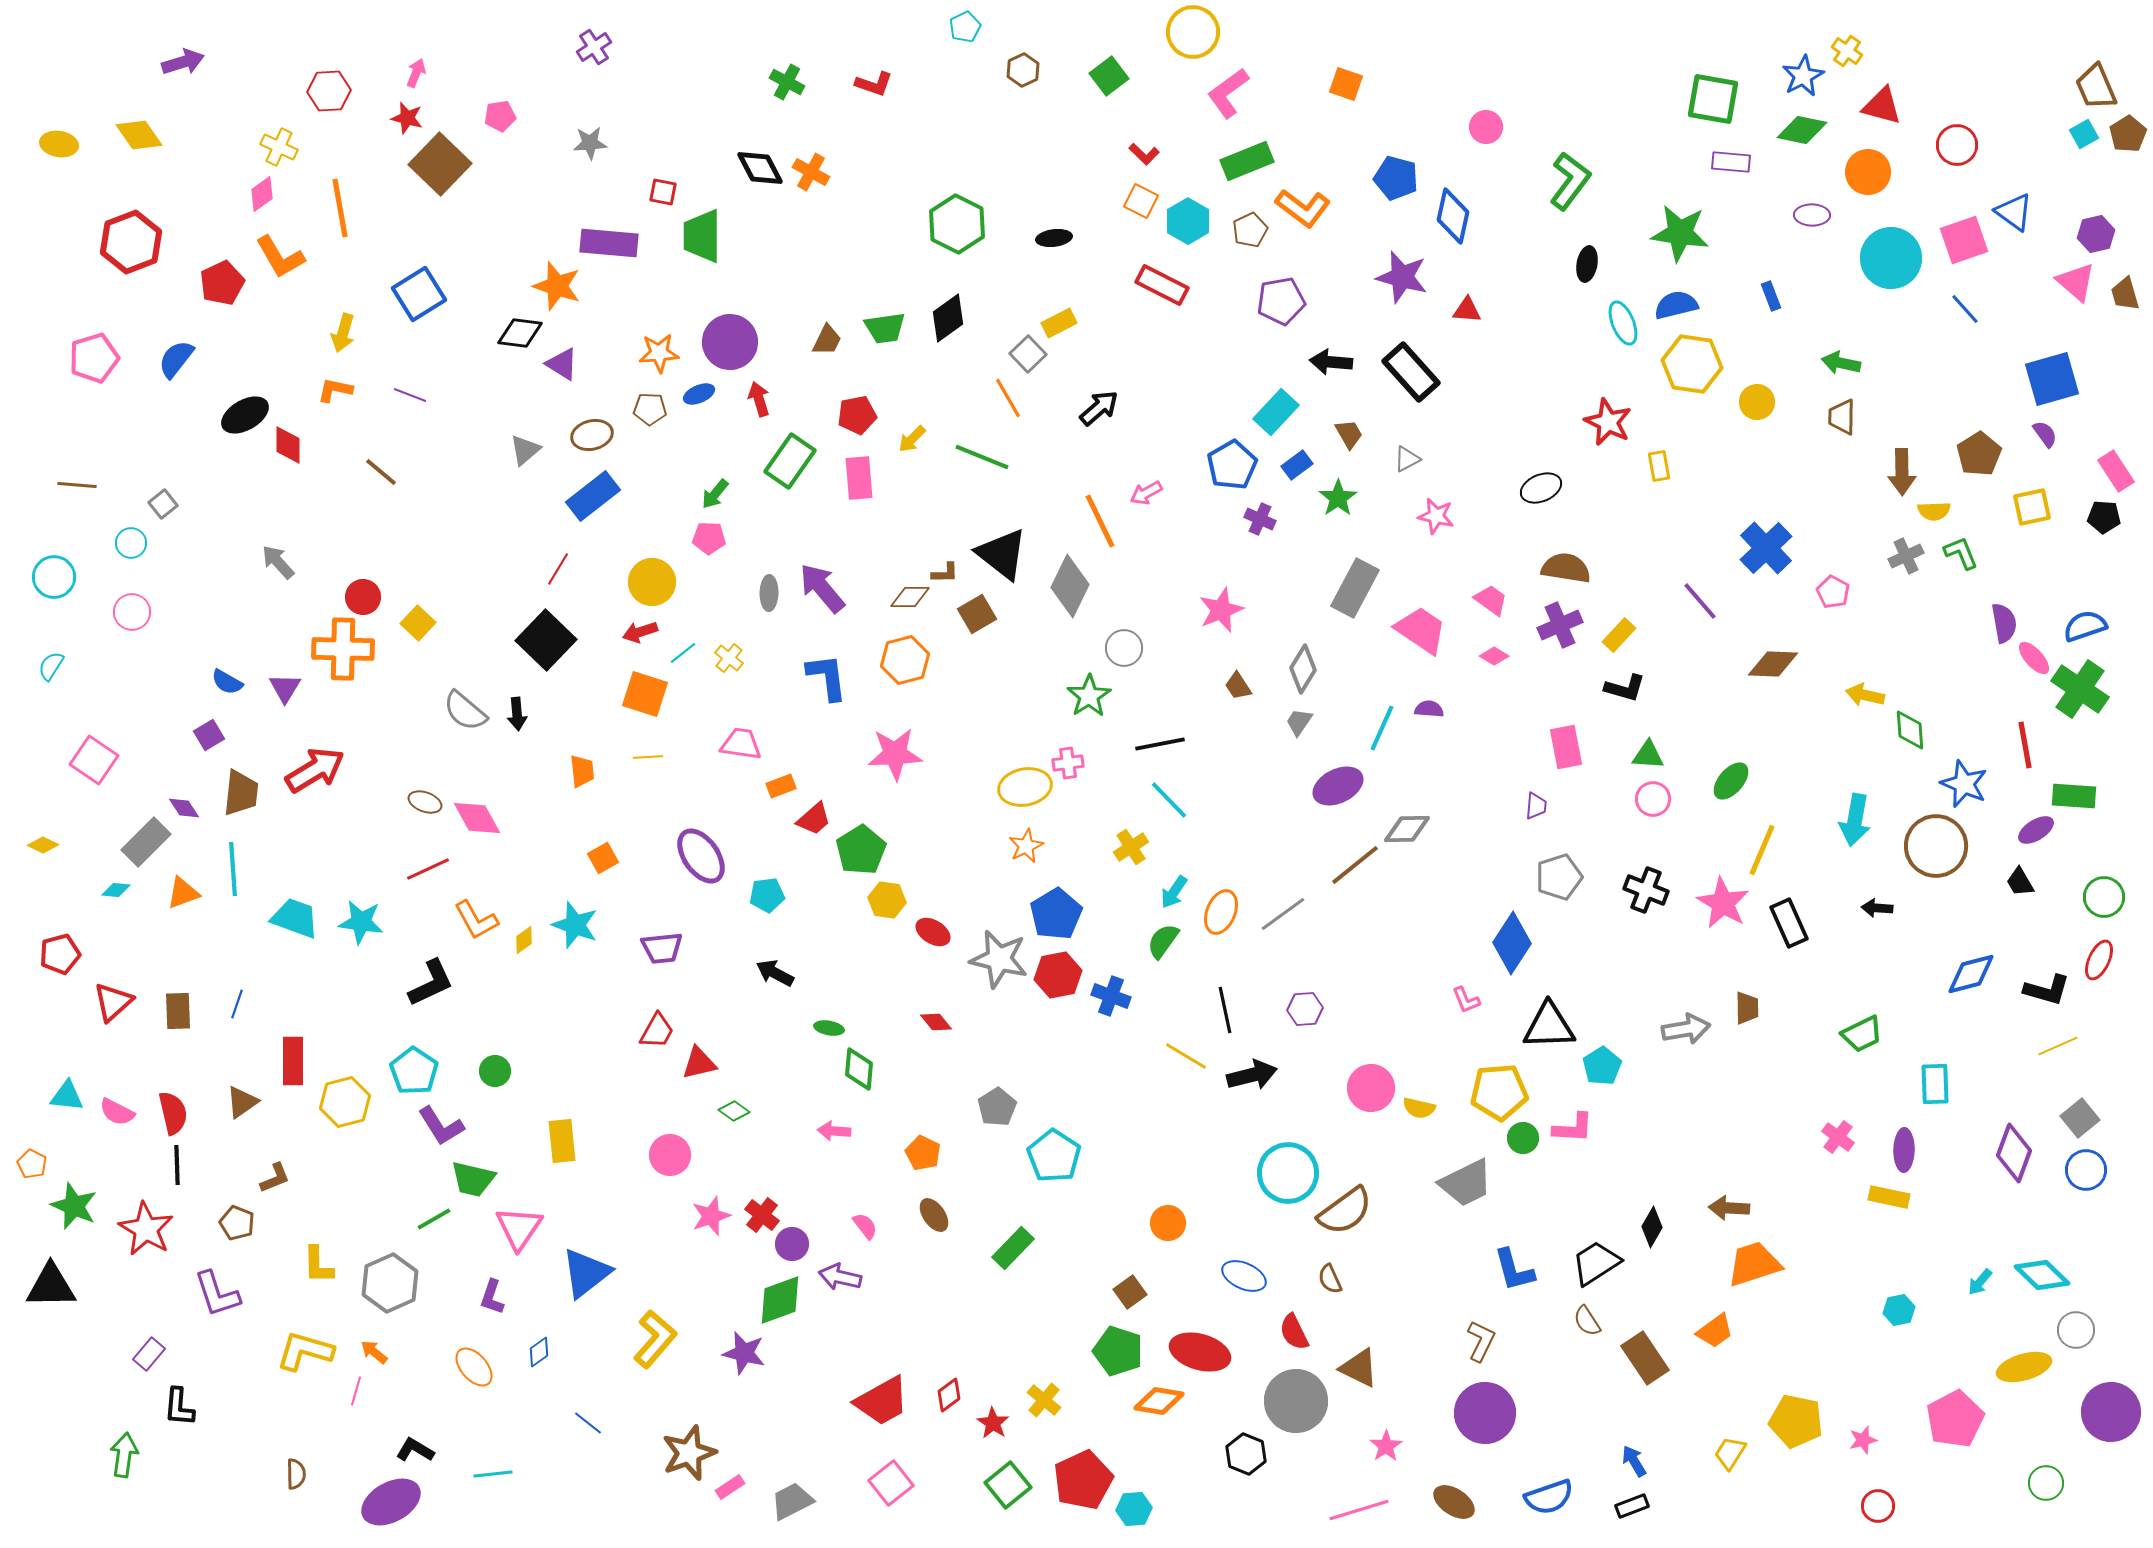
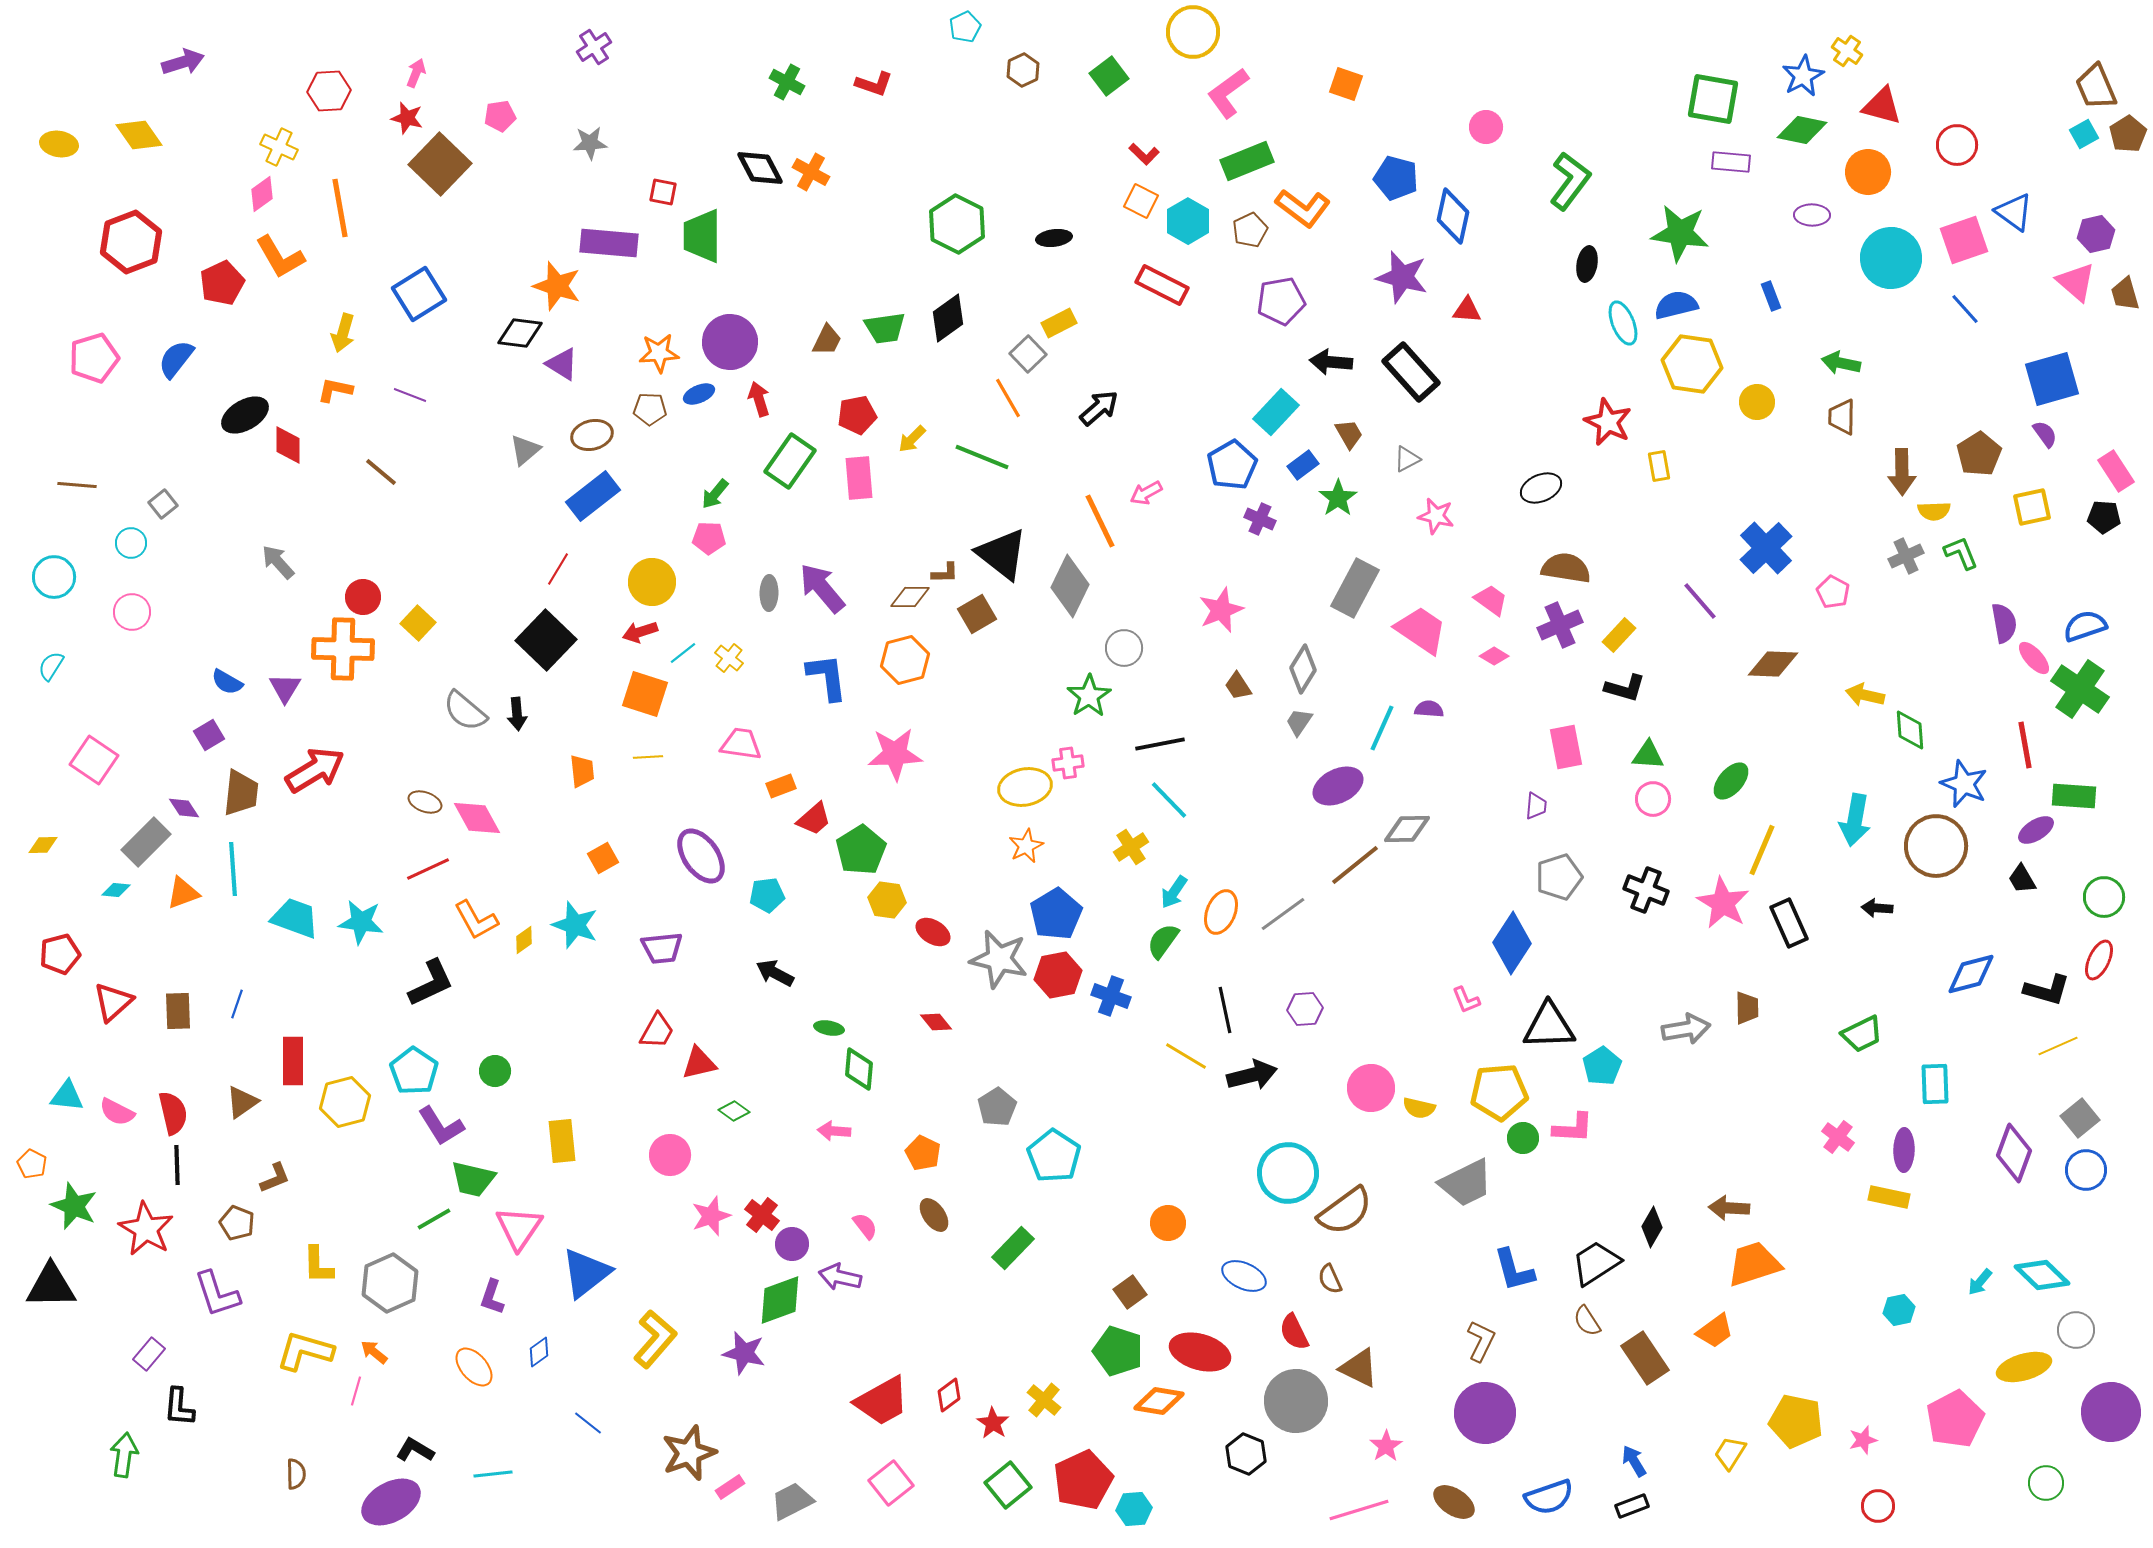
blue rectangle at (1297, 465): moved 6 px right
yellow diamond at (43, 845): rotated 28 degrees counterclockwise
black trapezoid at (2020, 882): moved 2 px right, 3 px up
